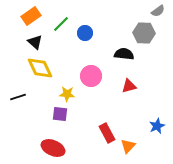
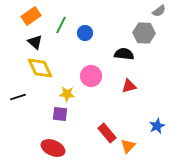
gray semicircle: moved 1 px right
green line: moved 1 px down; rotated 18 degrees counterclockwise
red rectangle: rotated 12 degrees counterclockwise
